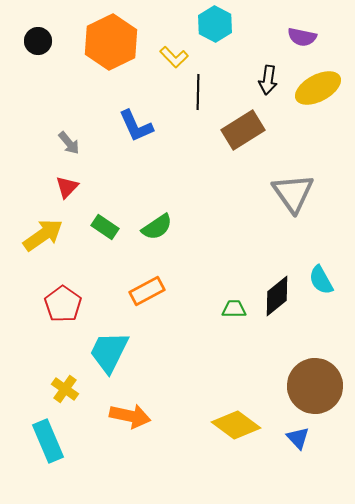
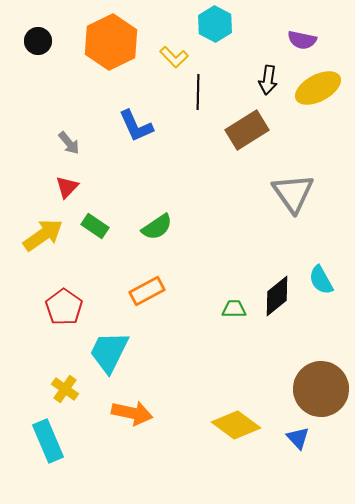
purple semicircle: moved 3 px down
brown rectangle: moved 4 px right
green rectangle: moved 10 px left, 1 px up
red pentagon: moved 1 px right, 3 px down
brown circle: moved 6 px right, 3 px down
orange arrow: moved 2 px right, 3 px up
